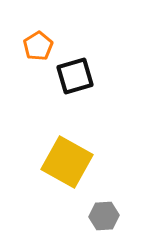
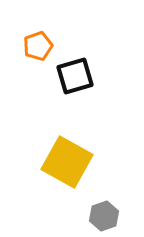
orange pentagon: rotated 12 degrees clockwise
gray hexagon: rotated 16 degrees counterclockwise
